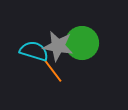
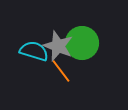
gray star: rotated 12 degrees clockwise
orange line: moved 8 px right
